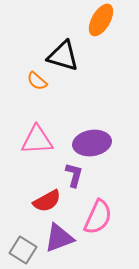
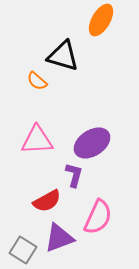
purple ellipse: rotated 24 degrees counterclockwise
